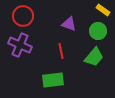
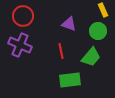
yellow rectangle: rotated 32 degrees clockwise
green trapezoid: moved 3 px left
green rectangle: moved 17 px right
